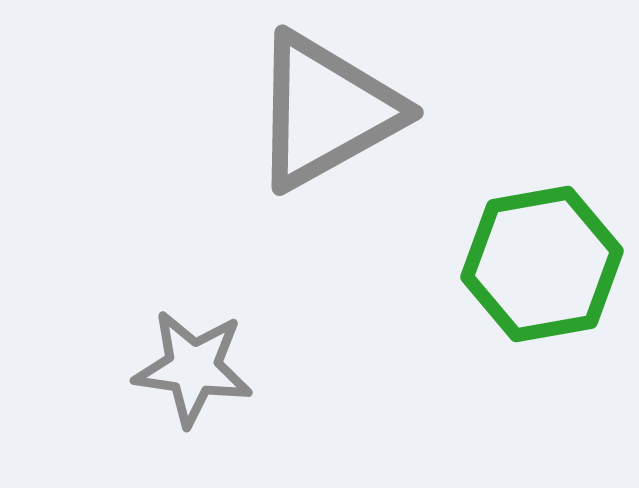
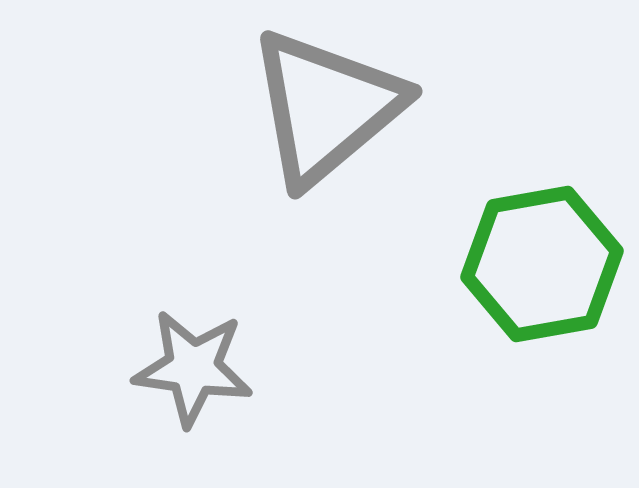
gray triangle: moved 4 px up; rotated 11 degrees counterclockwise
